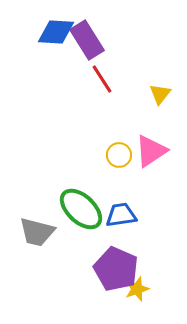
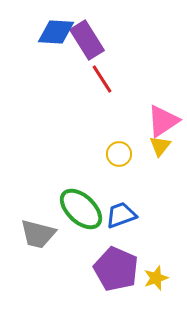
yellow triangle: moved 52 px down
pink triangle: moved 12 px right, 30 px up
yellow circle: moved 1 px up
blue trapezoid: rotated 12 degrees counterclockwise
gray trapezoid: moved 1 px right, 2 px down
yellow star: moved 19 px right, 11 px up
